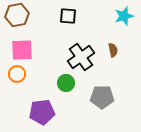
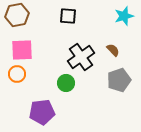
brown semicircle: rotated 32 degrees counterclockwise
gray pentagon: moved 17 px right, 17 px up; rotated 20 degrees counterclockwise
